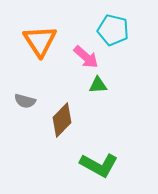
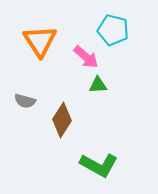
brown diamond: rotated 12 degrees counterclockwise
